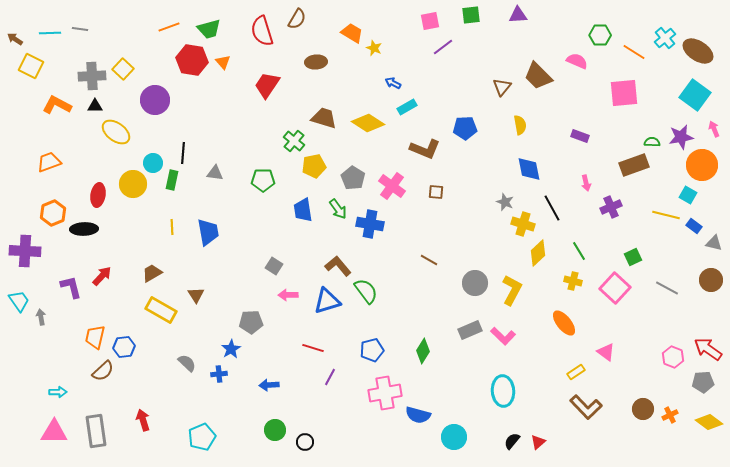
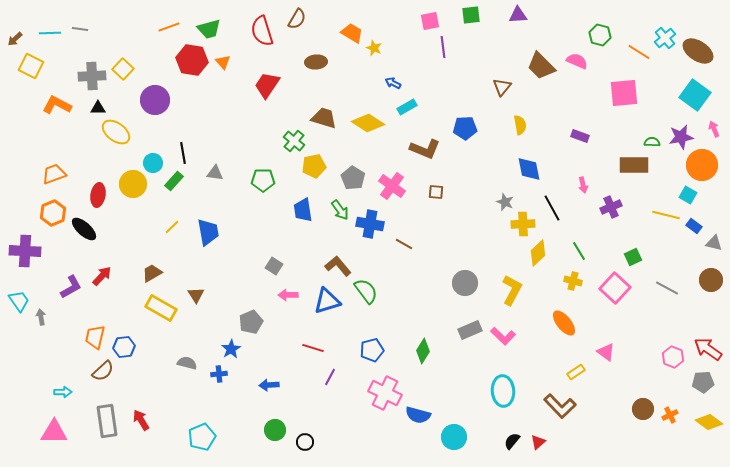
green hexagon at (600, 35): rotated 15 degrees clockwise
brown arrow at (15, 39): rotated 77 degrees counterclockwise
purple line at (443, 47): rotated 60 degrees counterclockwise
orange line at (634, 52): moved 5 px right
brown trapezoid at (538, 76): moved 3 px right, 10 px up
black triangle at (95, 106): moved 3 px right, 2 px down
black line at (183, 153): rotated 15 degrees counterclockwise
orange trapezoid at (49, 162): moved 5 px right, 12 px down
brown rectangle at (634, 165): rotated 20 degrees clockwise
green rectangle at (172, 180): moved 2 px right, 1 px down; rotated 30 degrees clockwise
pink arrow at (586, 183): moved 3 px left, 2 px down
green arrow at (338, 209): moved 2 px right, 1 px down
yellow cross at (523, 224): rotated 20 degrees counterclockwise
yellow line at (172, 227): rotated 49 degrees clockwise
black ellipse at (84, 229): rotated 44 degrees clockwise
brown line at (429, 260): moved 25 px left, 16 px up
gray circle at (475, 283): moved 10 px left
purple L-shape at (71, 287): rotated 75 degrees clockwise
yellow rectangle at (161, 310): moved 2 px up
gray pentagon at (251, 322): rotated 20 degrees counterclockwise
gray semicircle at (187, 363): rotated 30 degrees counterclockwise
cyan arrow at (58, 392): moved 5 px right
pink cross at (385, 393): rotated 36 degrees clockwise
brown L-shape at (586, 407): moved 26 px left, 1 px up
red arrow at (143, 420): moved 2 px left; rotated 15 degrees counterclockwise
gray rectangle at (96, 431): moved 11 px right, 10 px up
